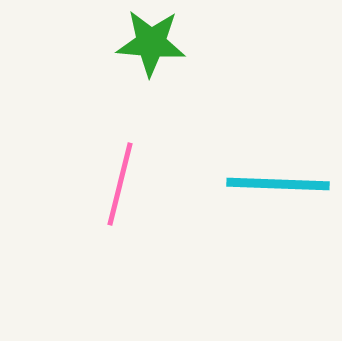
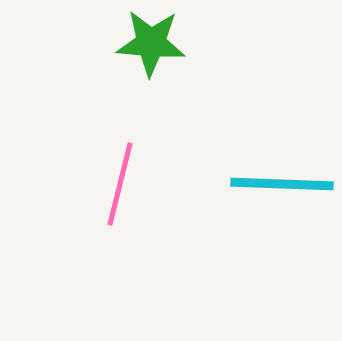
cyan line: moved 4 px right
